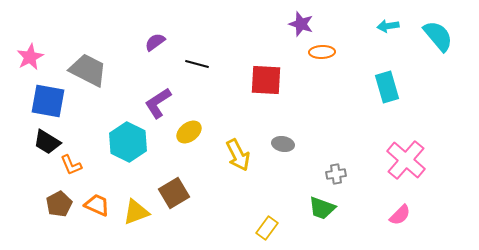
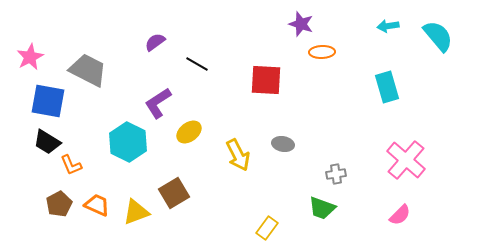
black line: rotated 15 degrees clockwise
